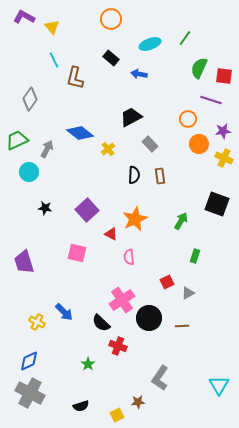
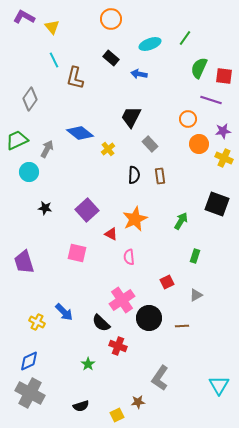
black trapezoid at (131, 117): rotated 35 degrees counterclockwise
gray triangle at (188, 293): moved 8 px right, 2 px down
